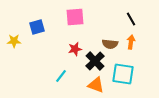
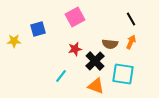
pink square: rotated 24 degrees counterclockwise
blue square: moved 1 px right, 2 px down
orange arrow: rotated 16 degrees clockwise
orange triangle: moved 1 px down
